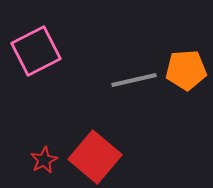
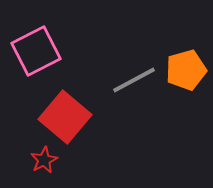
orange pentagon: rotated 12 degrees counterclockwise
gray line: rotated 15 degrees counterclockwise
red square: moved 30 px left, 40 px up
